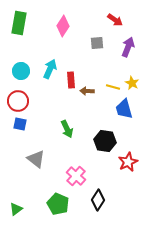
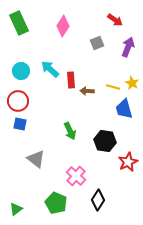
green rectangle: rotated 35 degrees counterclockwise
gray square: rotated 16 degrees counterclockwise
cyan arrow: rotated 72 degrees counterclockwise
green arrow: moved 3 px right, 2 px down
green pentagon: moved 2 px left, 1 px up
